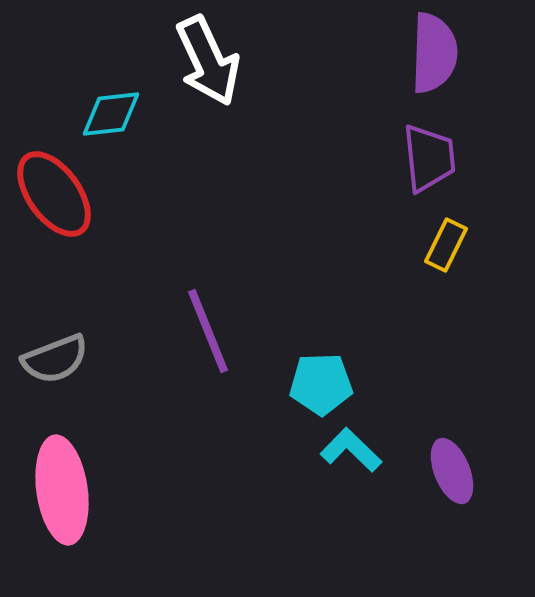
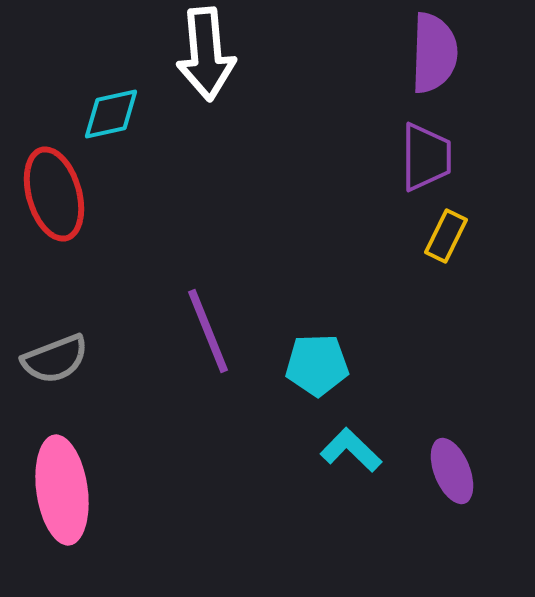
white arrow: moved 2 px left, 7 px up; rotated 20 degrees clockwise
cyan diamond: rotated 6 degrees counterclockwise
purple trapezoid: moved 3 px left, 1 px up; rotated 6 degrees clockwise
red ellipse: rotated 20 degrees clockwise
yellow rectangle: moved 9 px up
cyan pentagon: moved 4 px left, 19 px up
